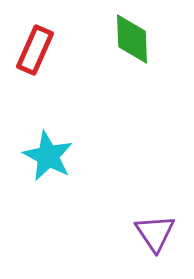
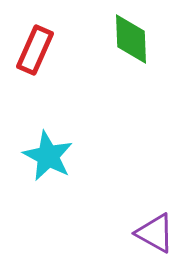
green diamond: moved 1 px left
purple triangle: rotated 27 degrees counterclockwise
